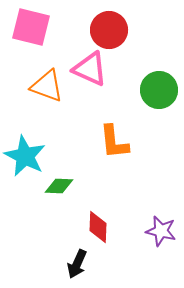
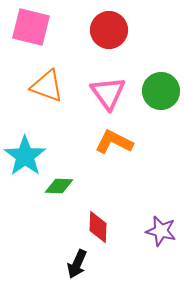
pink triangle: moved 18 px right, 24 px down; rotated 30 degrees clockwise
green circle: moved 2 px right, 1 px down
orange L-shape: rotated 123 degrees clockwise
cyan star: rotated 9 degrees clockwise
